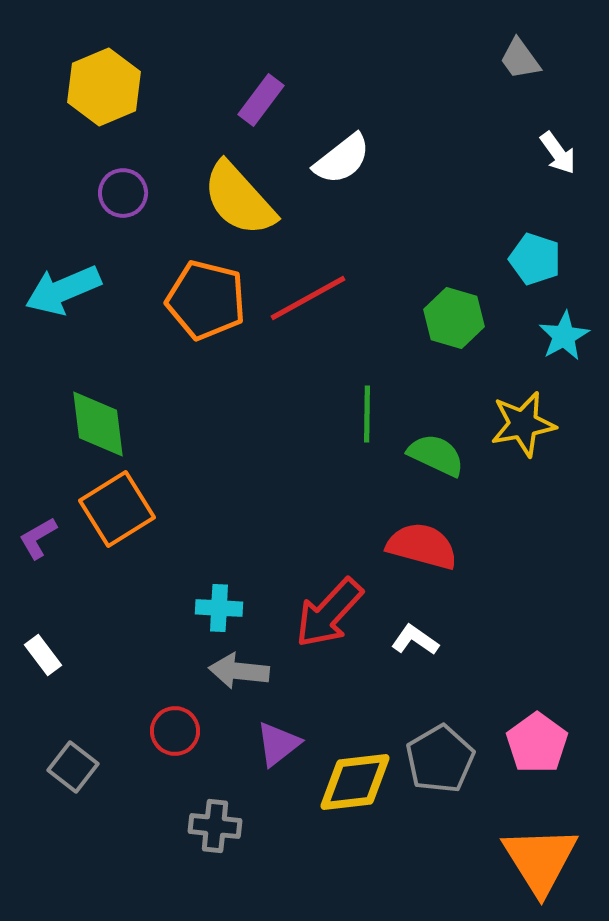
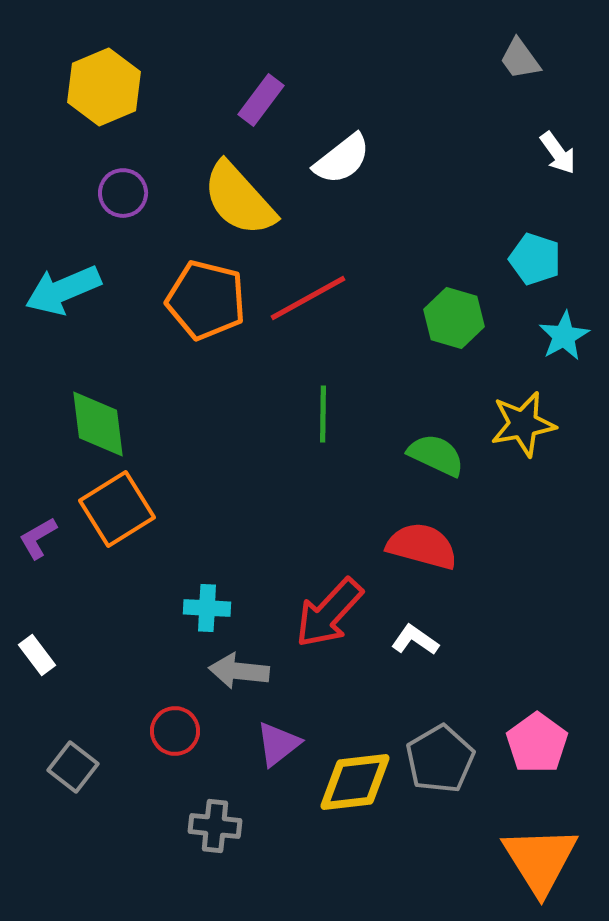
green line: moved 44 px left
cyan cross: moved 12 px left
white rectangle: moved 6 px left
